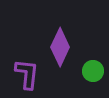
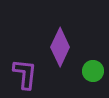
purple L-shape: moved 2 px left
